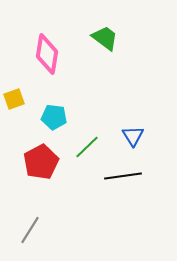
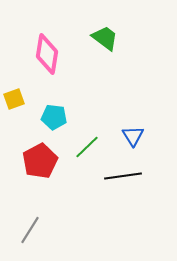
red pentagon: moved 1 px left, 1 px up
